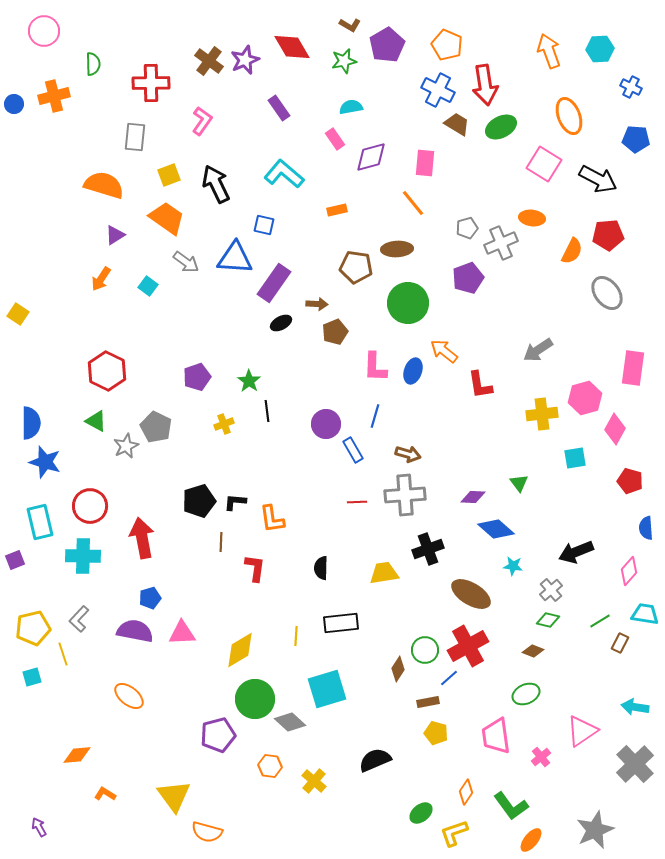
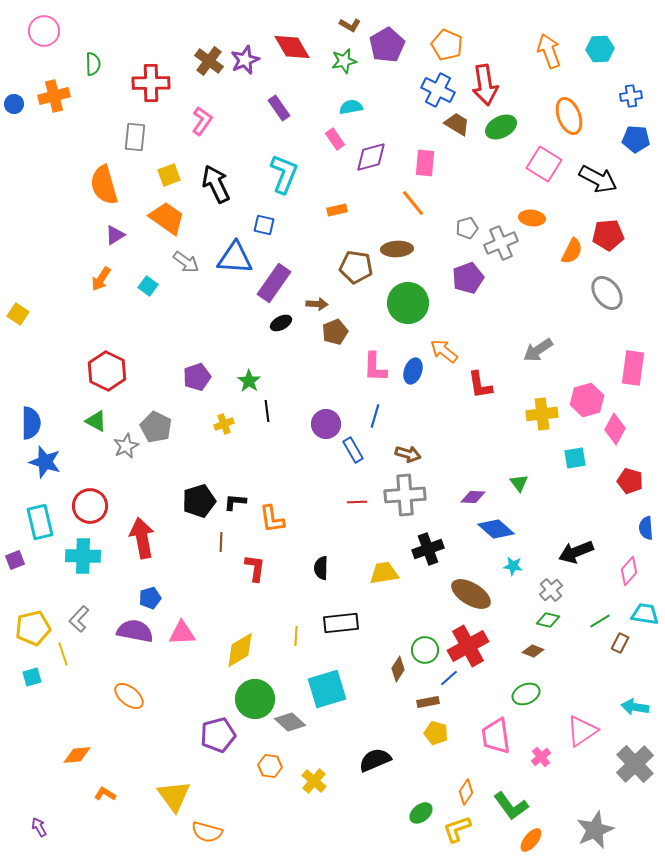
blue cross at (631, 87): moved 9 px down; rotated 35 degrees counterclockwise
cyan L-shape at (284, 174): rotated 72 degrees clockwise
orange semicircle at (104, 185): rotated 123 degrees counterclockwise
pink hexagon at (585, 398): moved 2 px right, 2 px down
yellow L-shape at (454, 833): moved 3 px right, 4 px up
